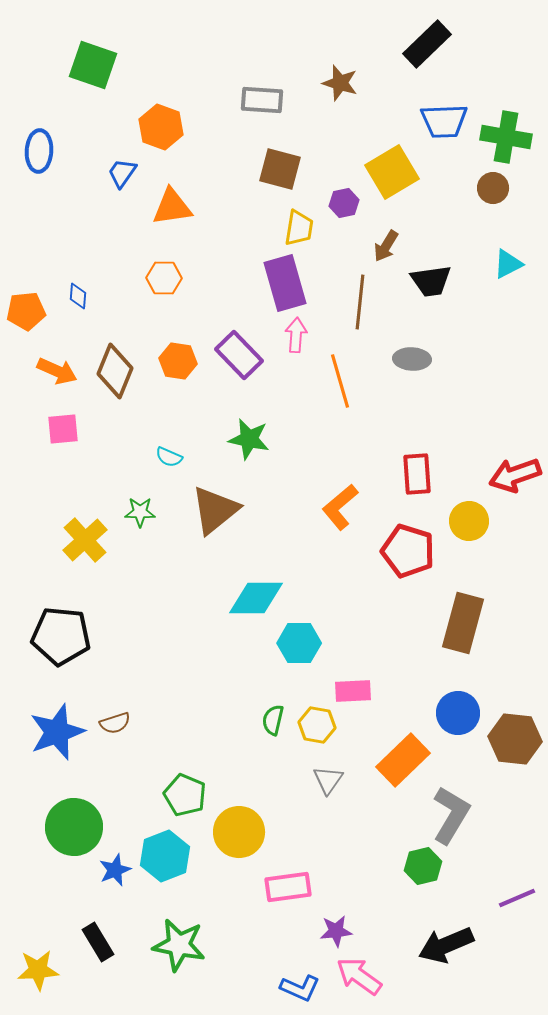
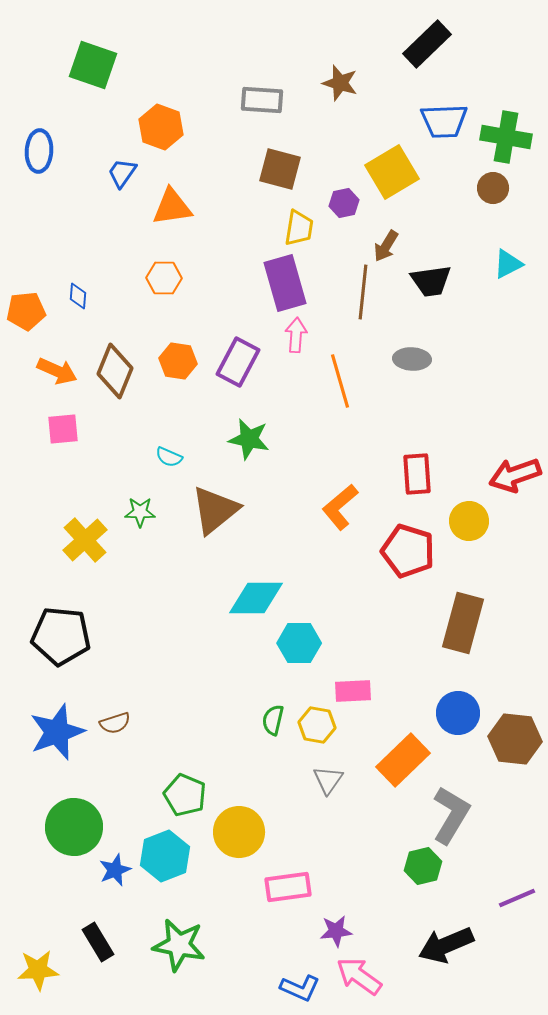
brown line at (360, 302): moved 3 px right, 10 px up
purple rectangle at (239, 355): moved 1 px left, 7 px down; rotated 72 degrees clockwise
